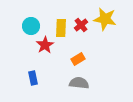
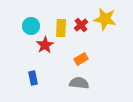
orange rectangle: moved 3 px right
